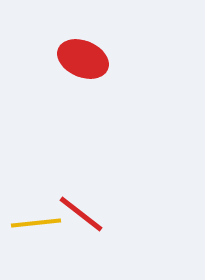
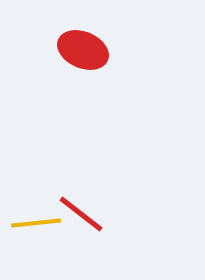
red ellipse: moved 9 px up
